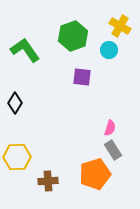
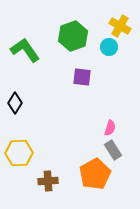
cyan circle: moved 3 px up
yellow hexagon: moved 2 px right, 4 px up
orange pentagon: rotated 12 degrees counterclockwise
